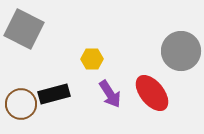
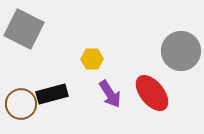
black rectangle: moved 2 px left
